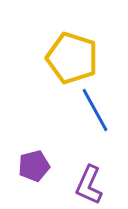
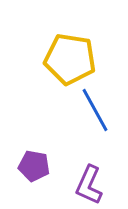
yellow pentagon: moved 2 px left, 1 px down; rotated 9 degrees counterclockwise
purple pentagon: rotated 24 degrees clockwise
